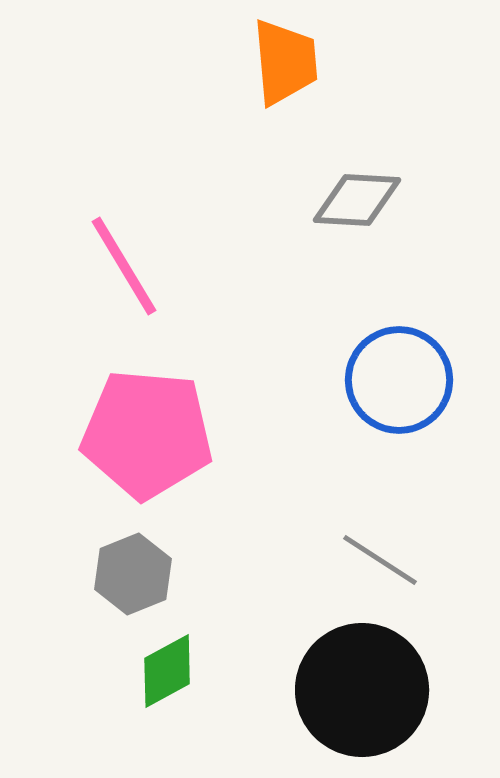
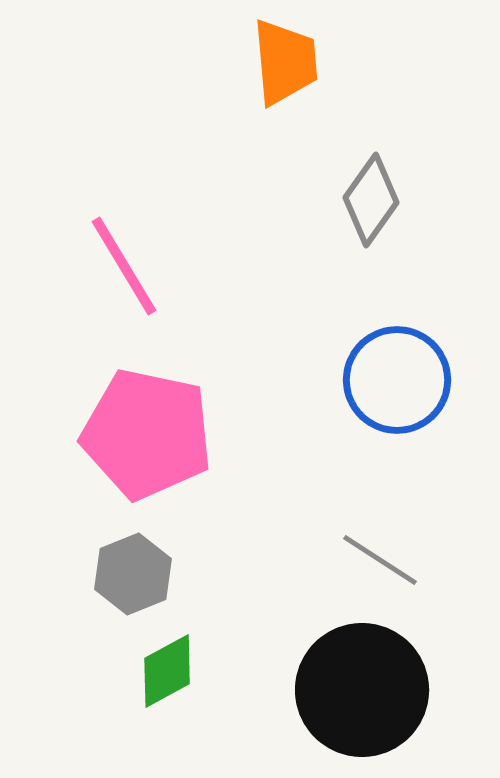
gray diamond: moved 14 px right; rotated 58 degrees counterclockwise
blue circle: moved 2 px left
pink pentagon: rotated 7 degrees clockwise
